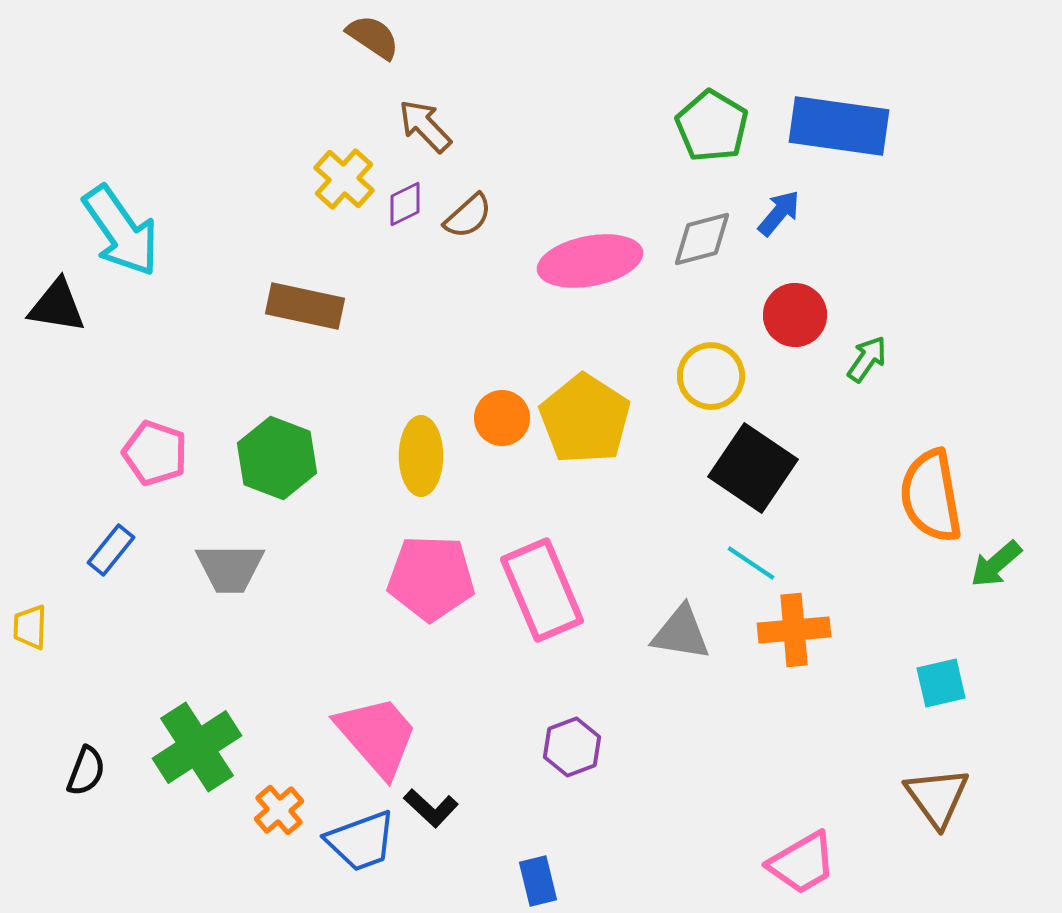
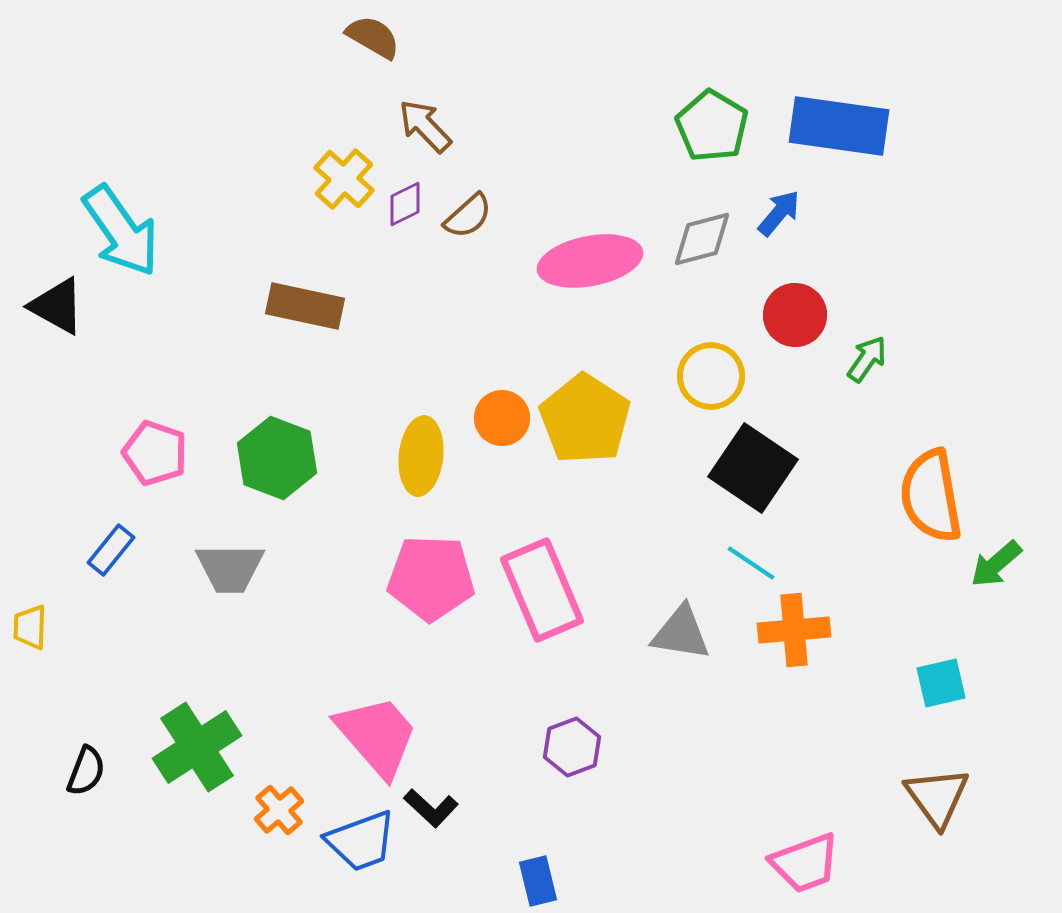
brown semicircle at (373, 37): rotated 4 degrees counterclockwise
black triangle at (57, 306): rotated 20 degrees clockwise
yellow ellipse at (421, 456): rotated 6 degrees clockwise
pink trapezoid at (802, 863): moved 3 px right; rotated 10 degrees clockwise
